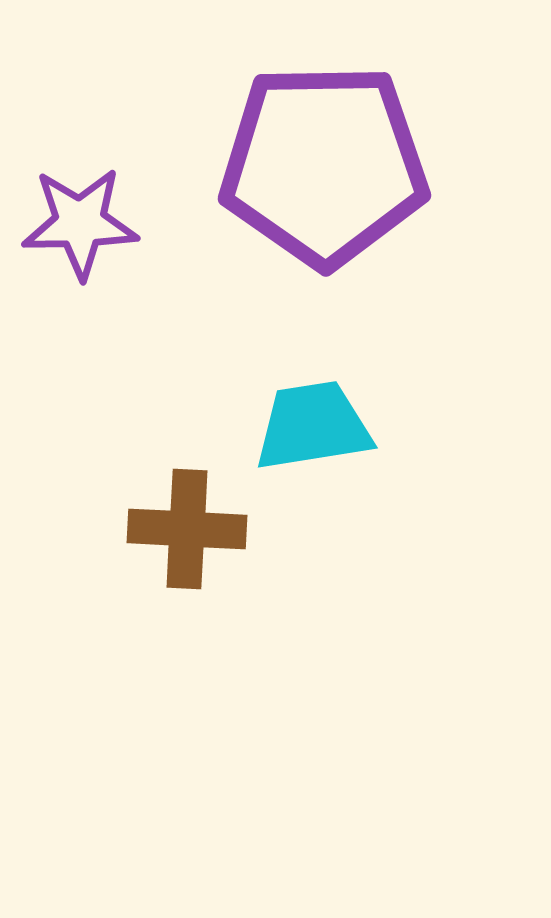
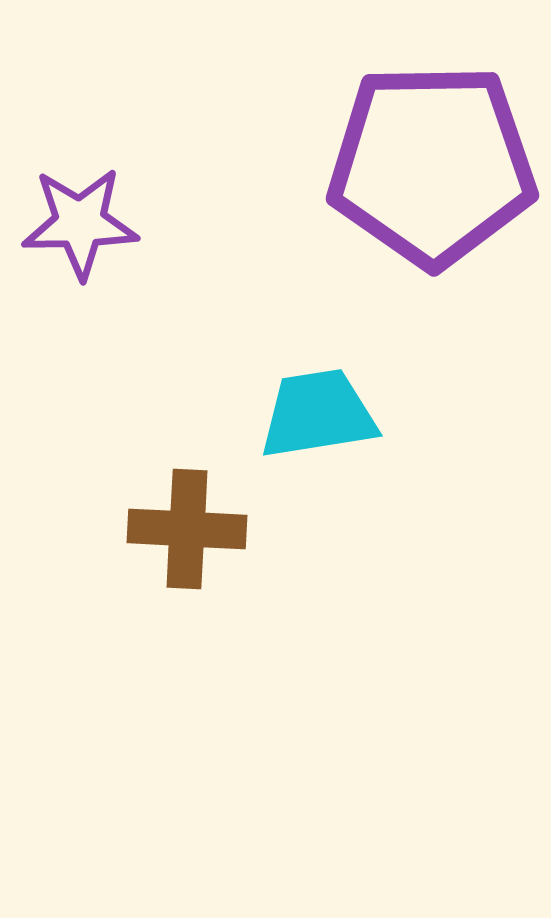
purple pentagon: moved 108 px right
cyan trapezoid: moved 5 px right, 12 px up
